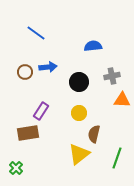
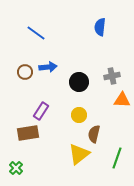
blue semicircle: moved 7 px right, 19 px up; rotated 78 degrees counterclockwise
yellow circle: moved 2 px down
